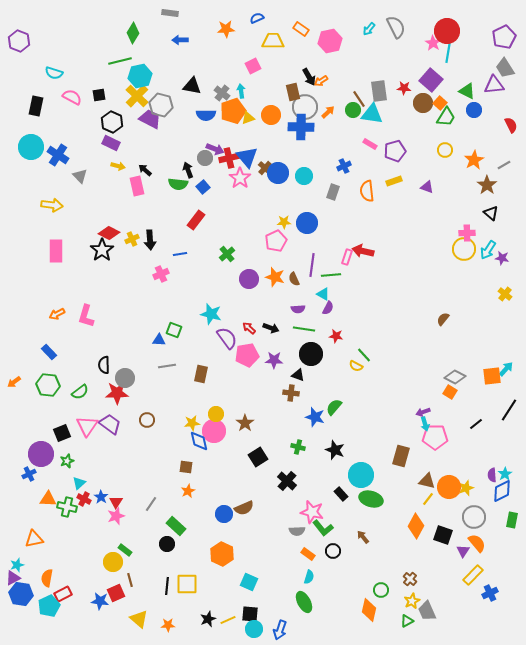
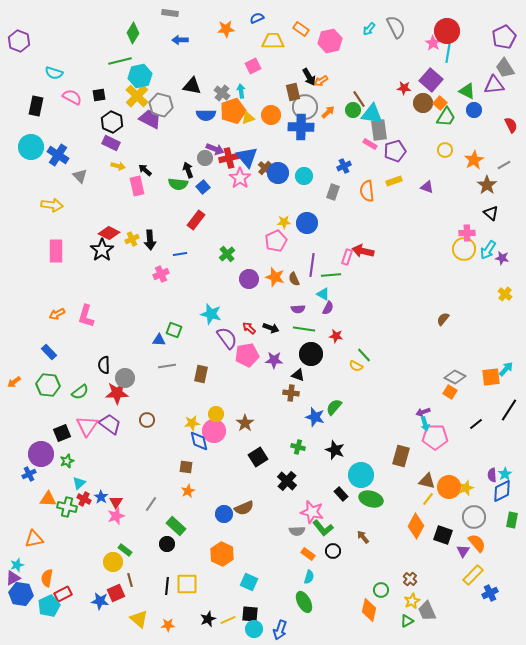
gray rectangle at (379, 91): moved 39 px down
orange square at (492, 376): moved 1 px left, 1 px down
